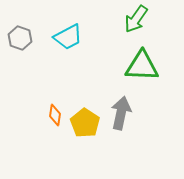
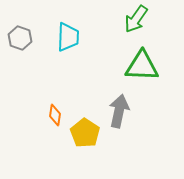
cyan trapezoid: rotated 60 degrees counterclockwise
gray arrow: moved 2 px left, 2 px up
yellow pentagon: moved 10 px down
